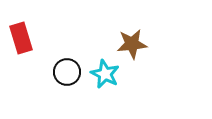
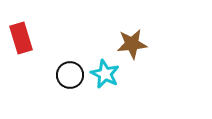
black circle: moved 3 px right, 3 px down
